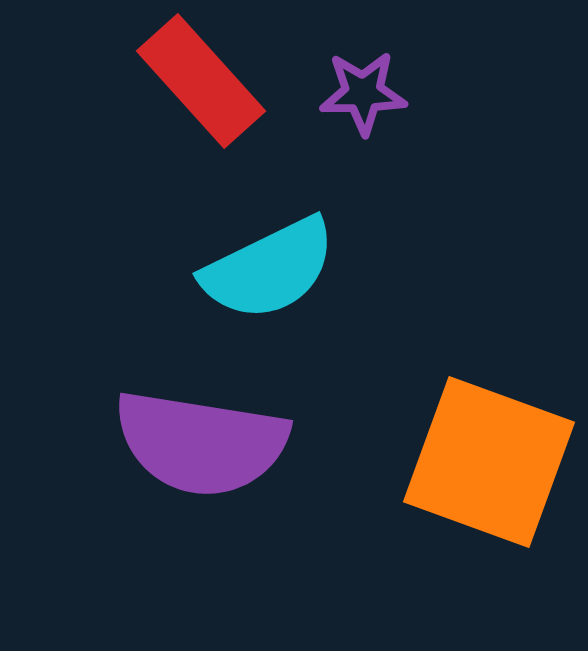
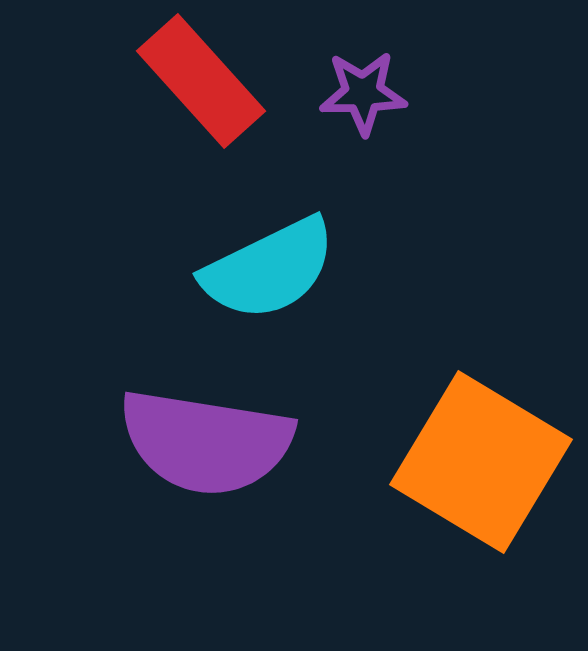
purple semicircle: moved 5 px right, 1 px up
orange square: moved 8 px left; rotated 11 degrees clockwise
